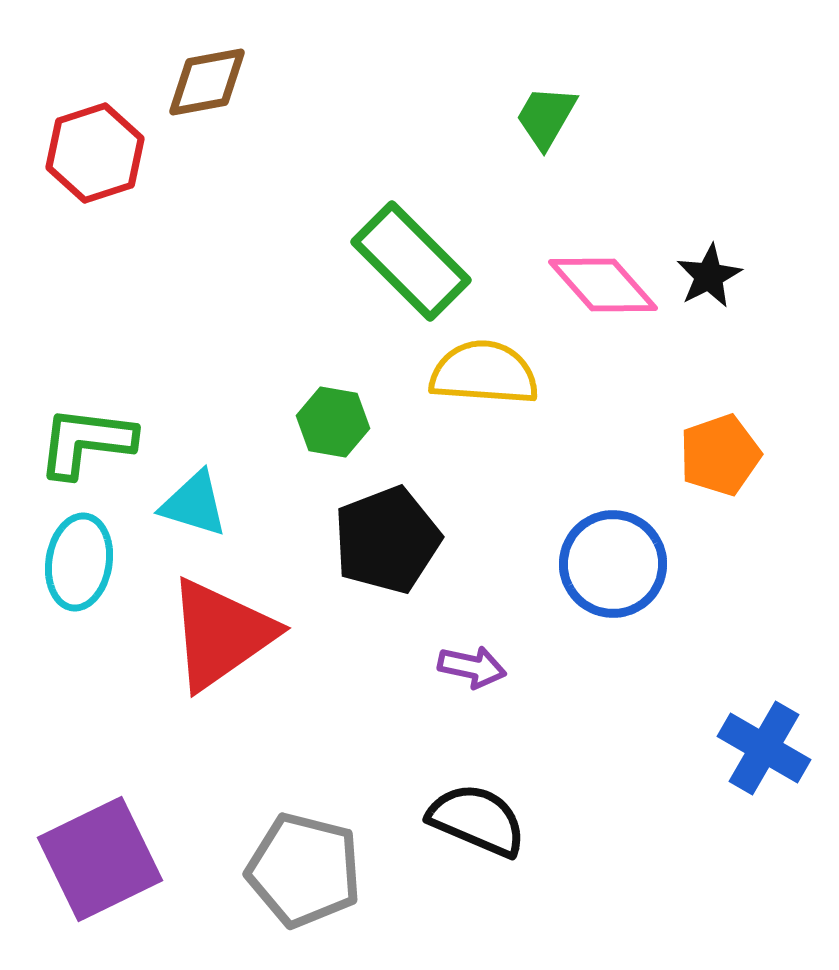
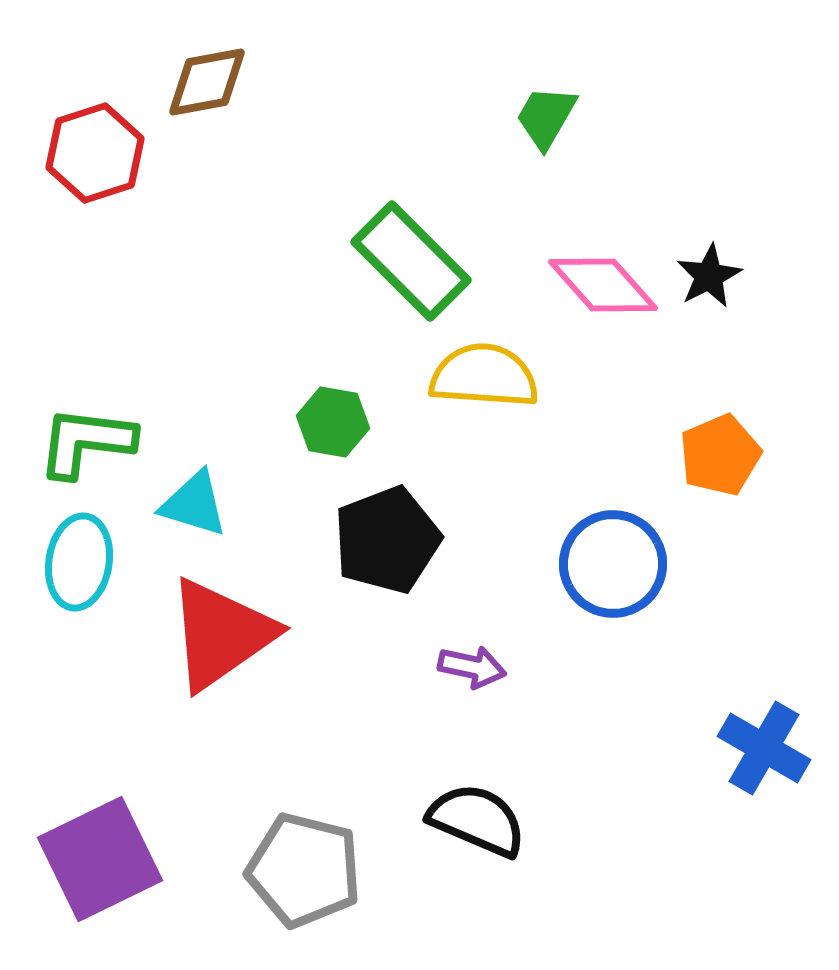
yellow semicircle: moved 3 px down
orange pentagon: rotated 4 degrees counterclockwise
